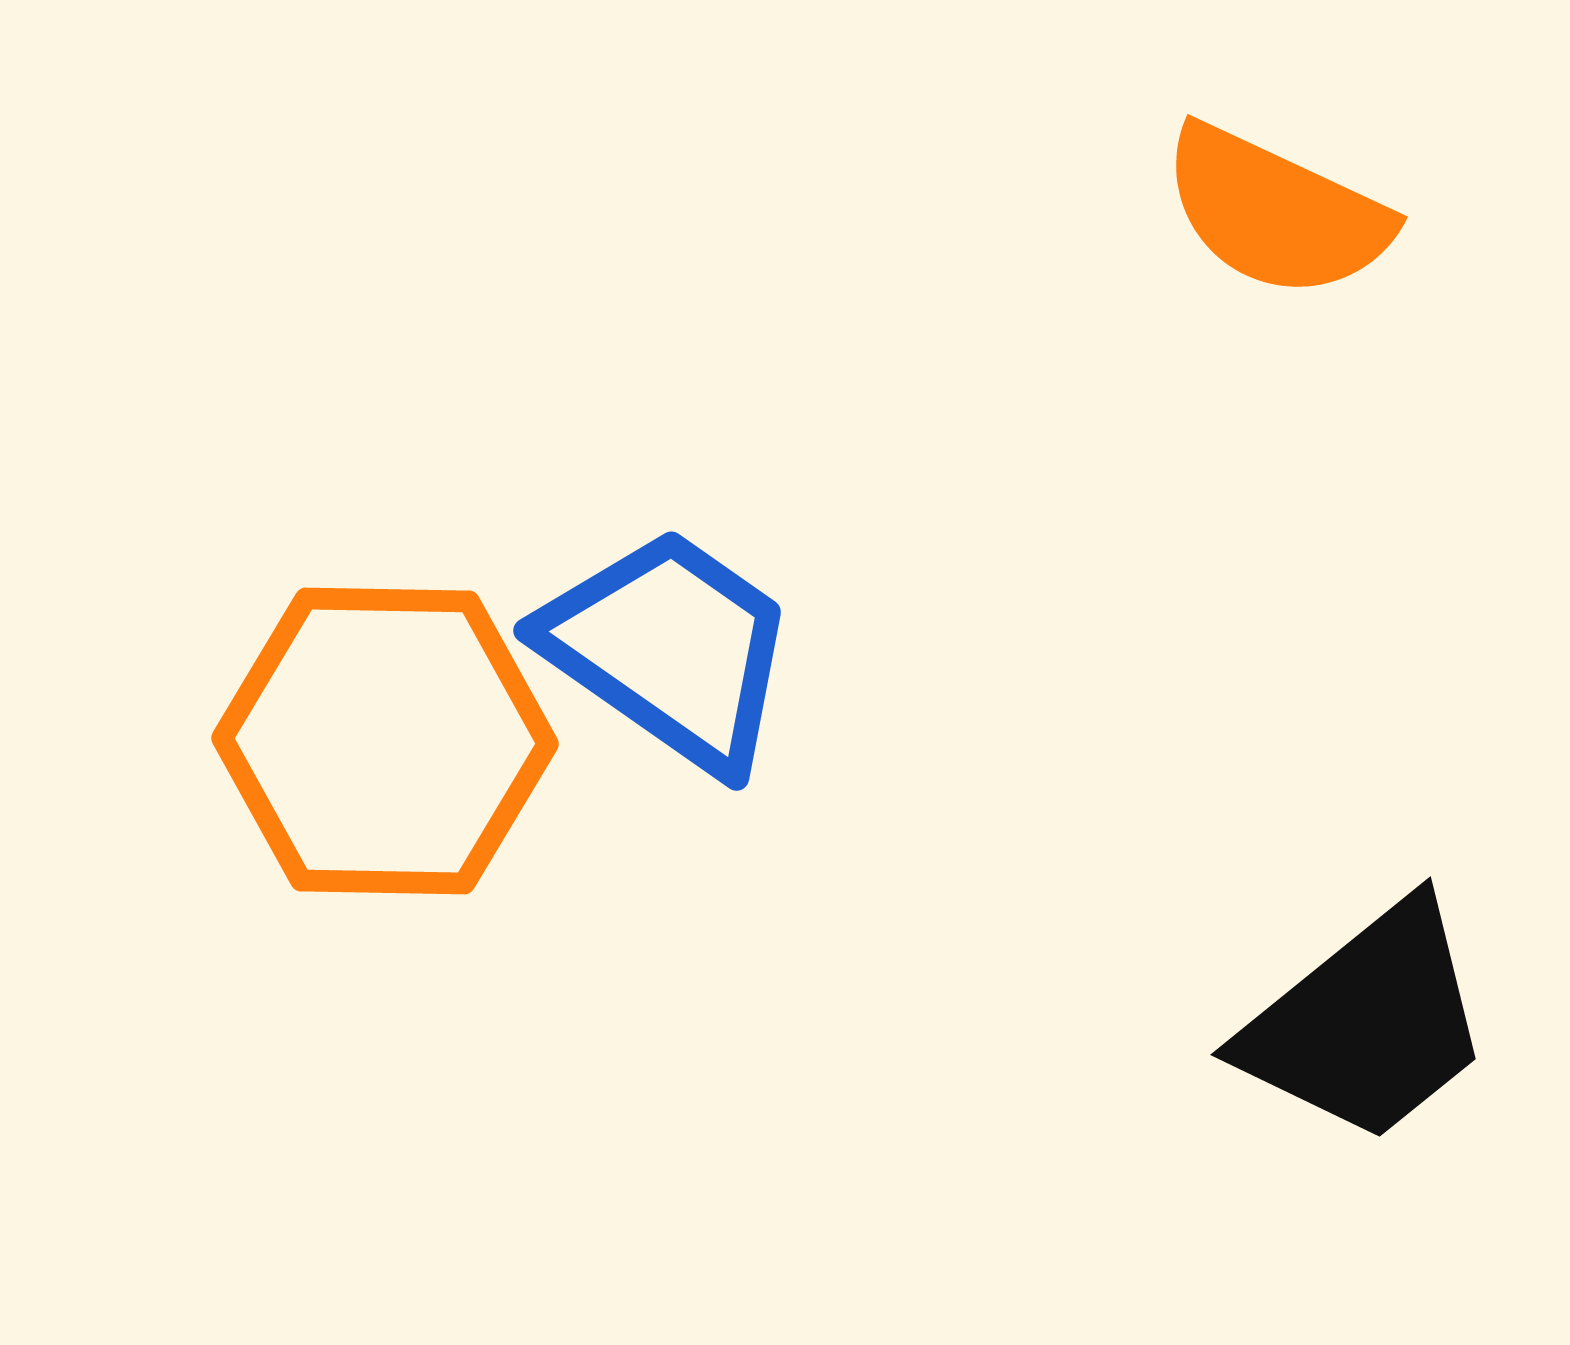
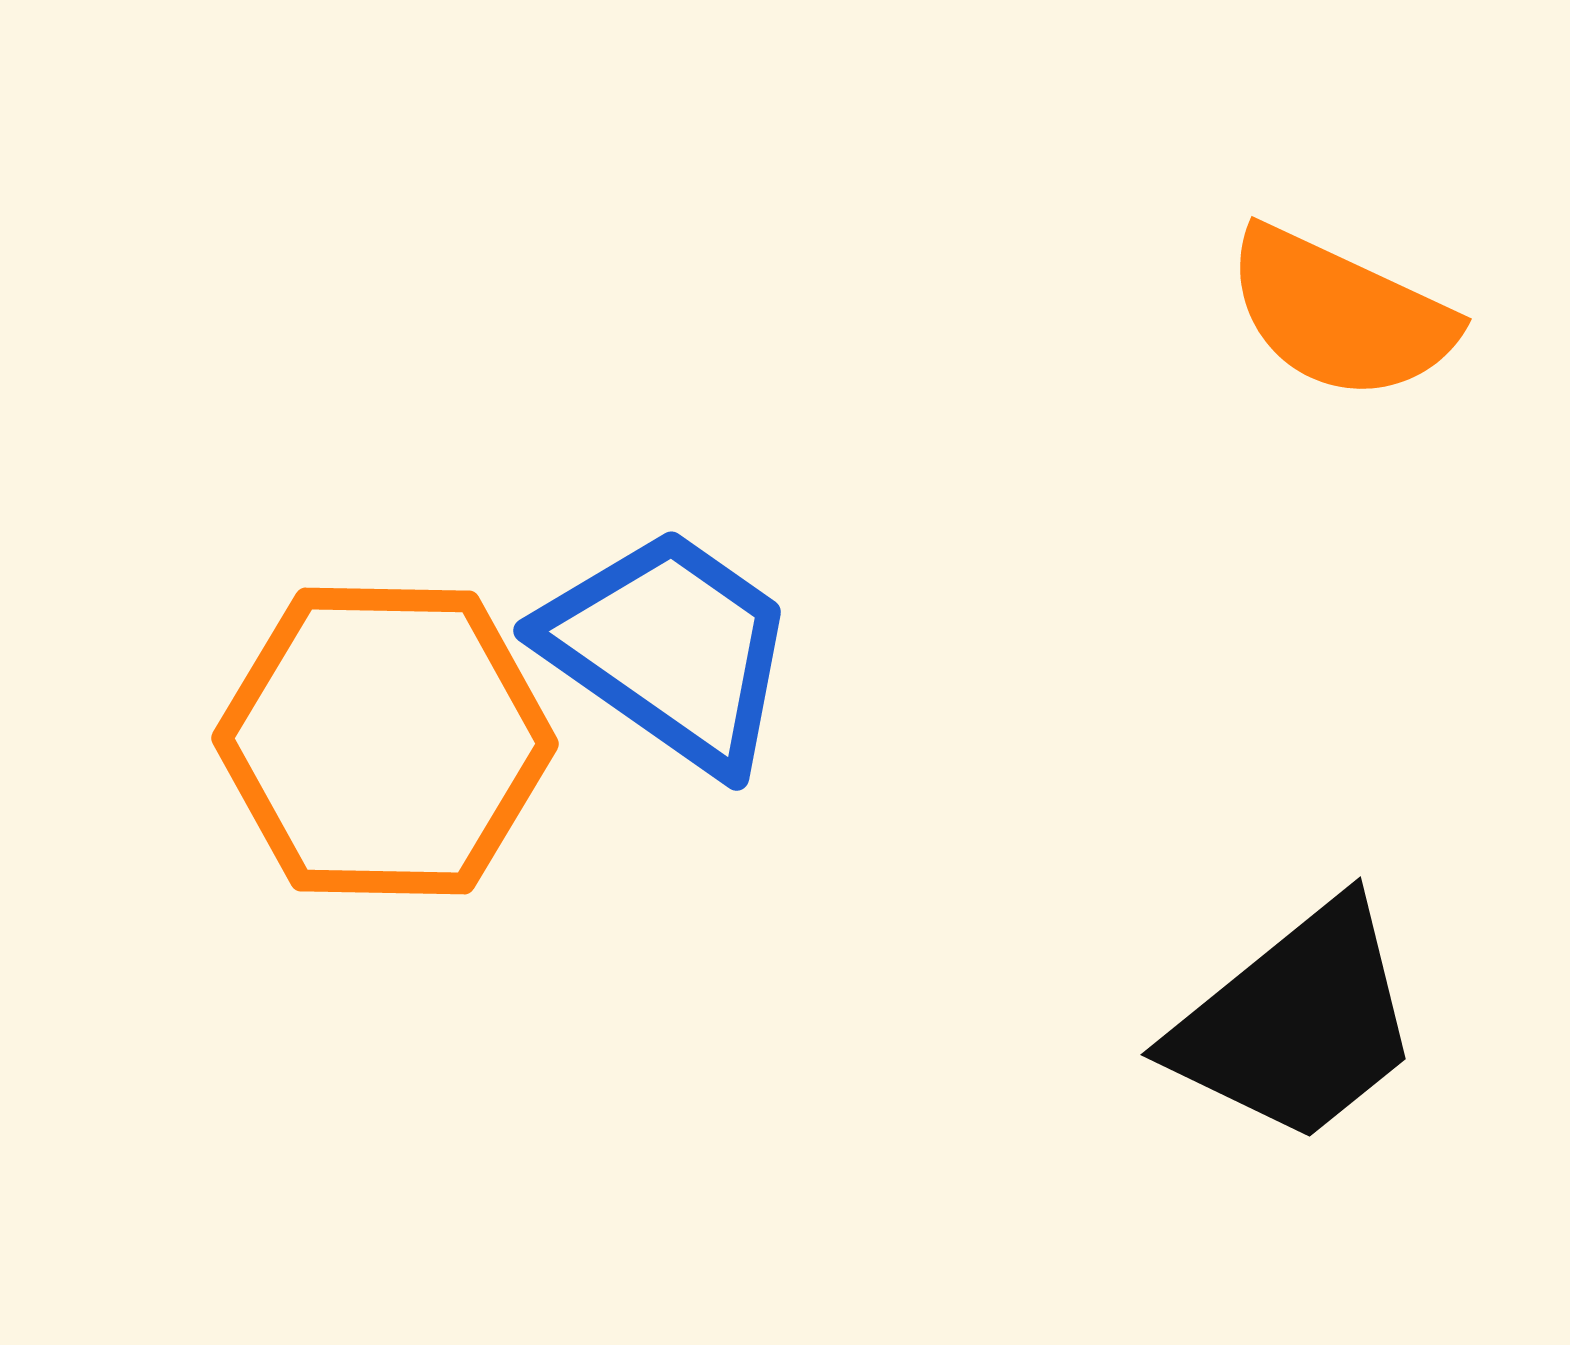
orange semicircle: moved 64 px right, 102 px down
black trapezoid: moved 70 px left
